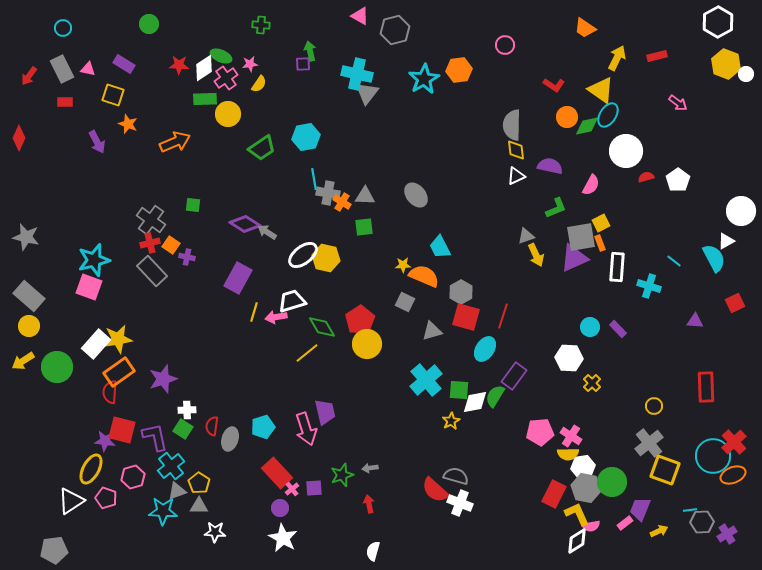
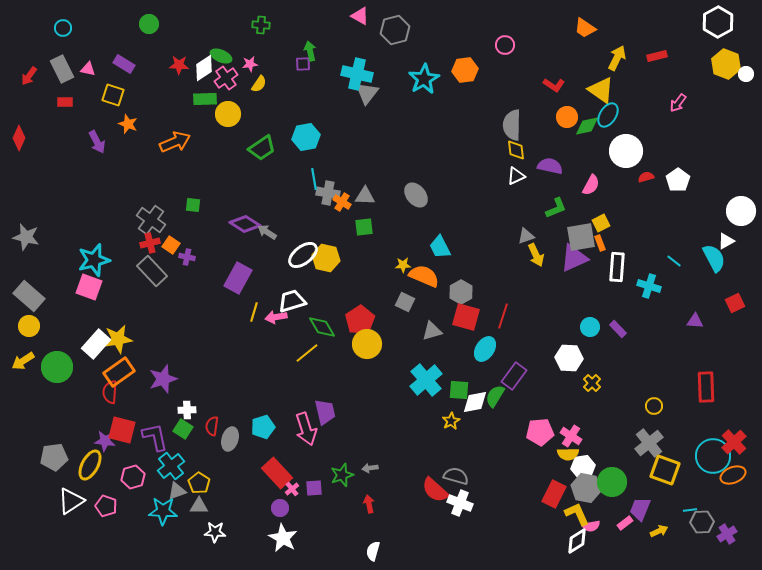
orange hexagon at (459, 70): moved 6 px right
pink arrow at (678, 103): rotated 90 degrees clockwise
yellow ellipse at (91, 469): moved 1 px left, 4 px up
pink pentagon at (106, 498): moved 8 px down
gray pentagon at (54, 550): moved 93 px up
